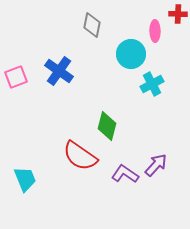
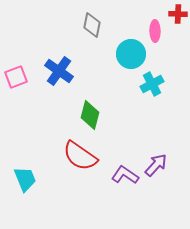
green diamond: moved 17 px left, 11 px up
purple L-shape: moved 1 px down
